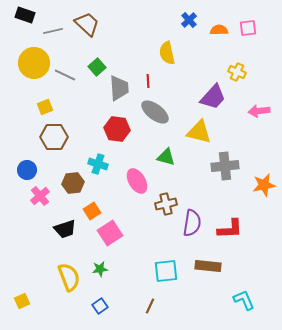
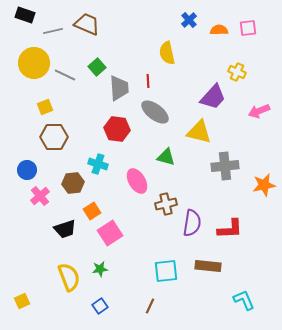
brown trapezoid at (87, 24): rotated 20 degrees counterclockwise
pink arrow at (259, 111): rotated 15 degrees counterclockwise
